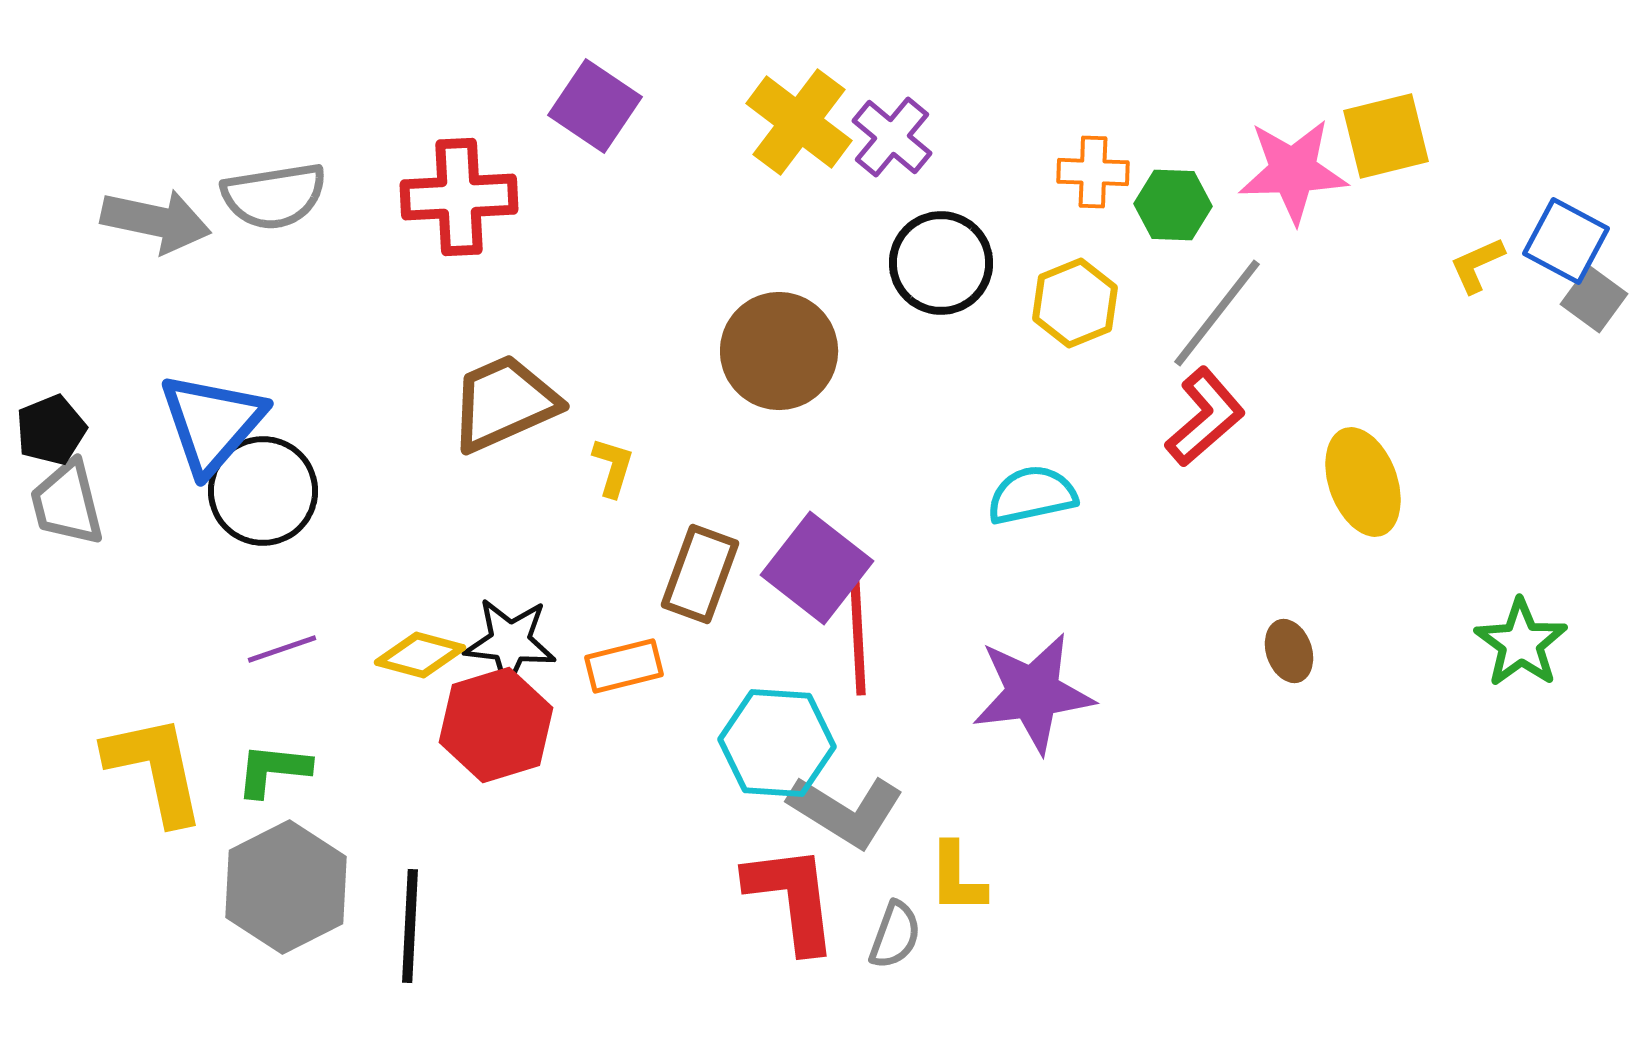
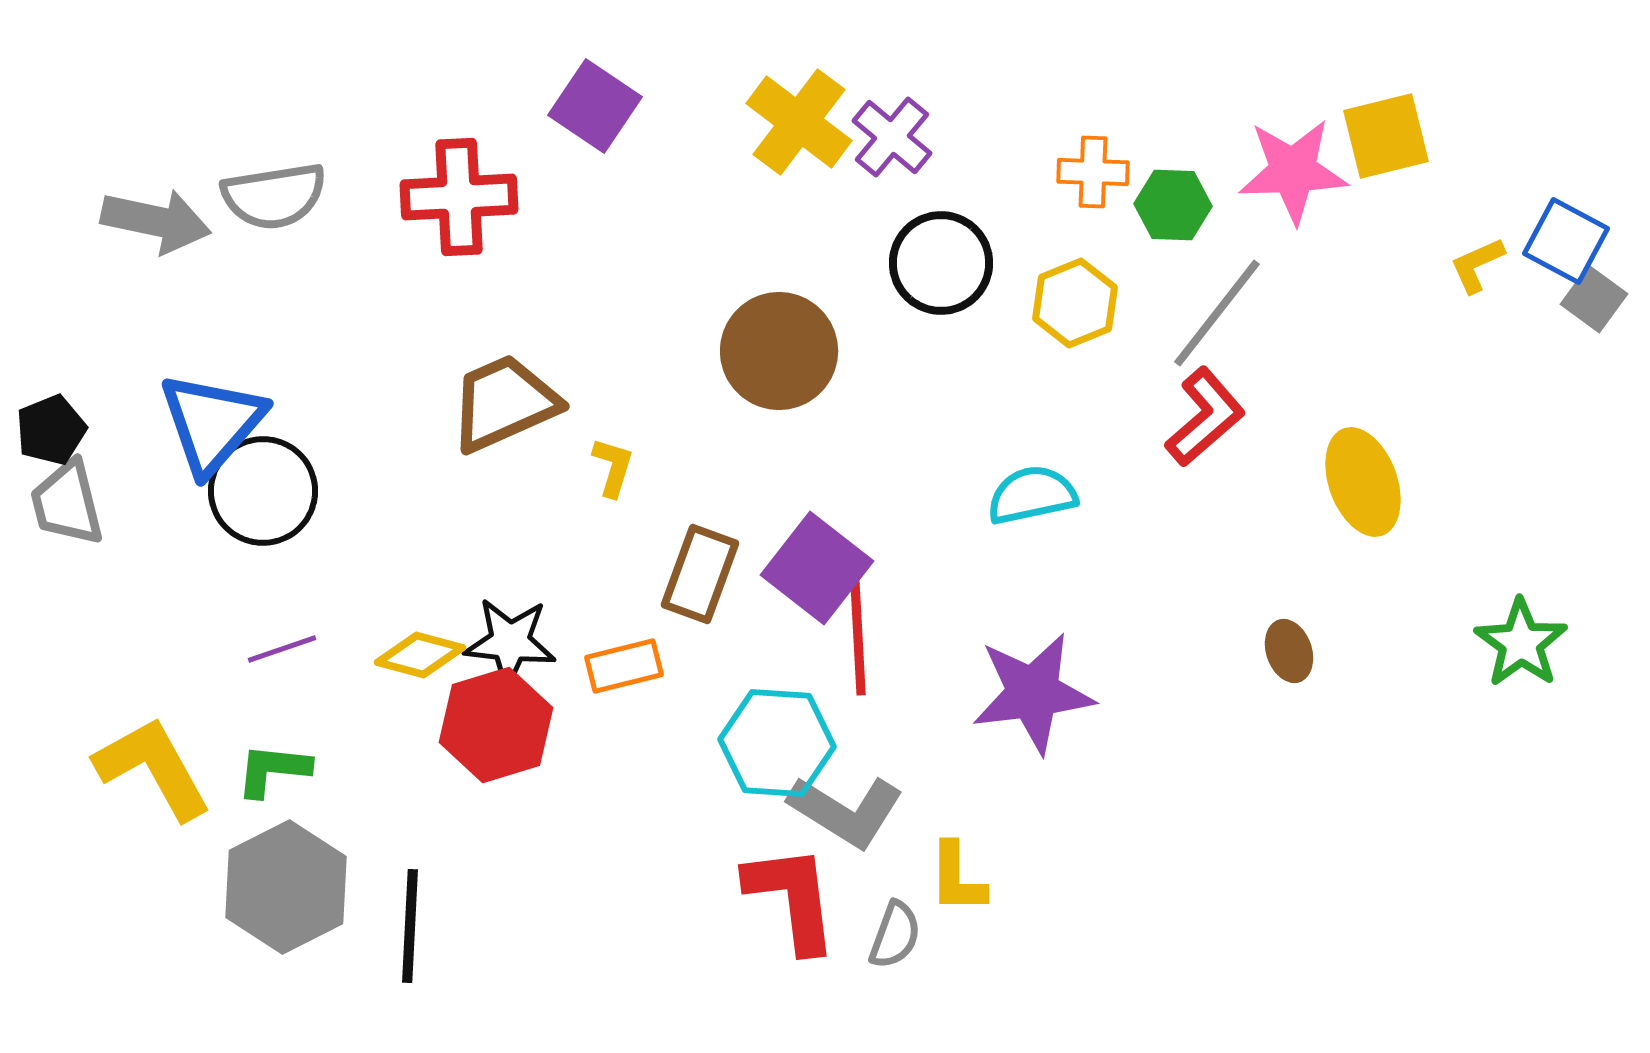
yellow L-shape at (155, 769): moved 2 px left, 1 px up; rotated 17 degrees counterclockwise
